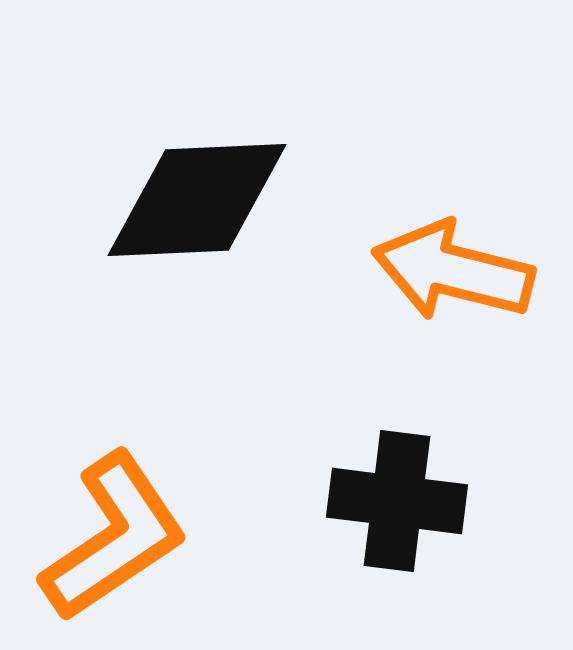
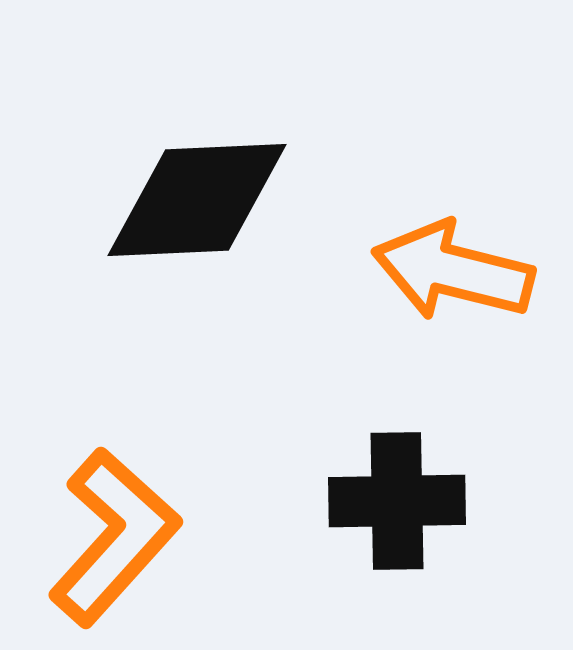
black cross: rotated 8 degrees counterclockwise
orange L-shape: rotated 14 degrees counterclockwise
